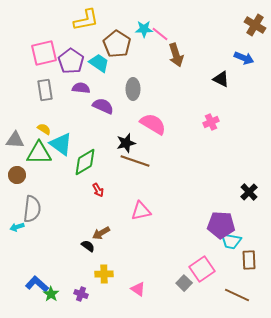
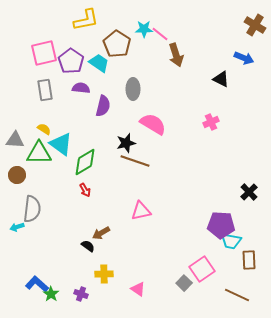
purple semicircle at (103, 106): rotated 80 degrees clockwise
red arrow at (98, 190): moved 13 px left
